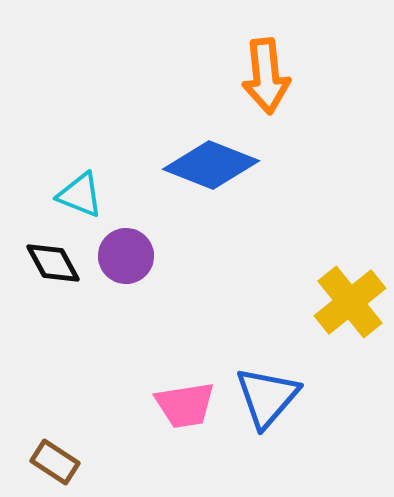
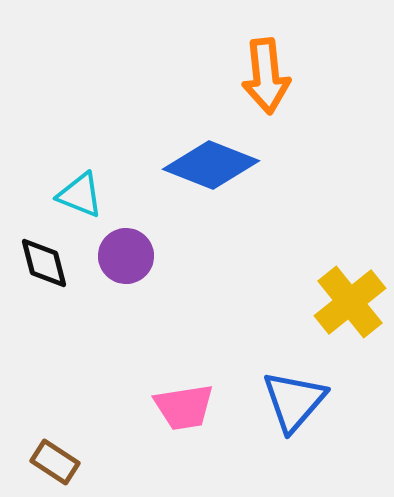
black diamond: moved 9 px left; rotated 14 degrees clockwise
blue triangle: moved 27 px right, 4 px down
pink trapezoid: moved 1 px left, 2 px down
